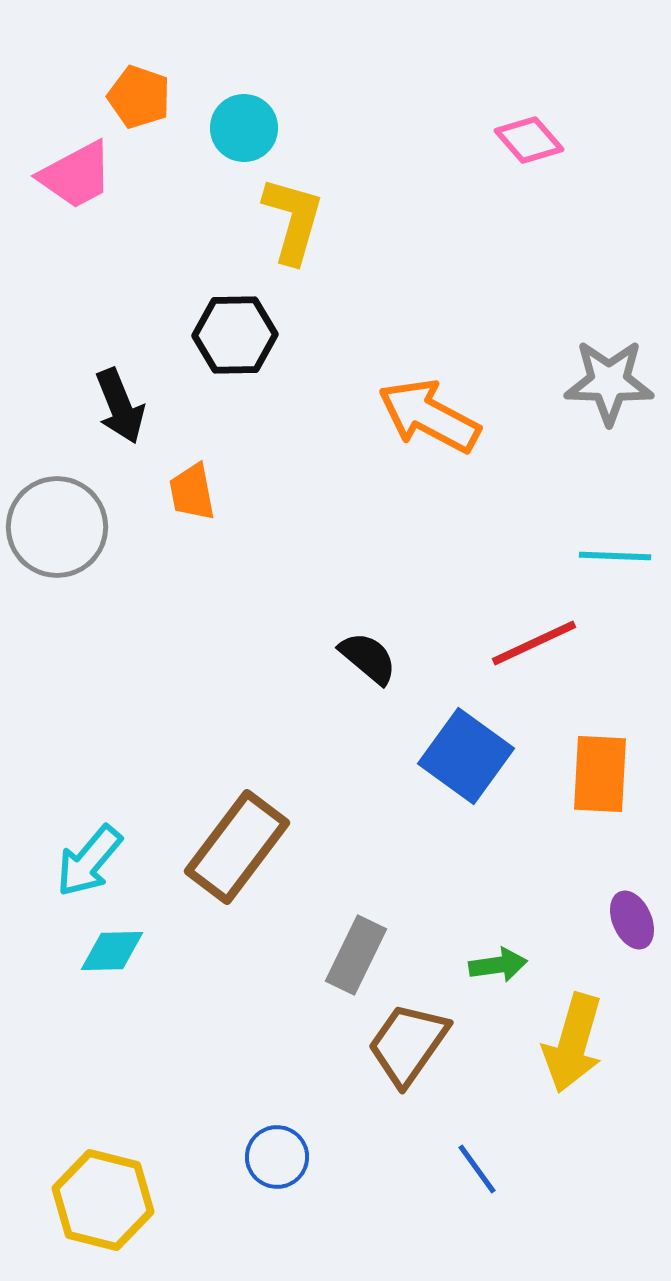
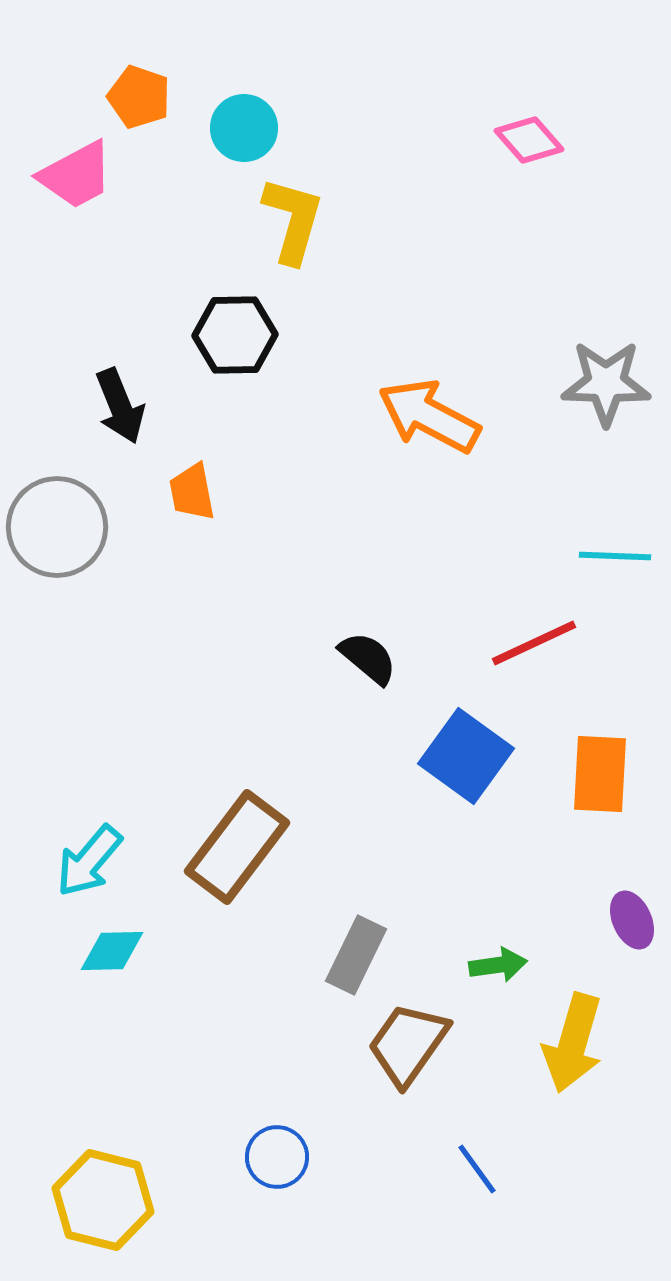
gray star: moved 3 px left, 1 px down
